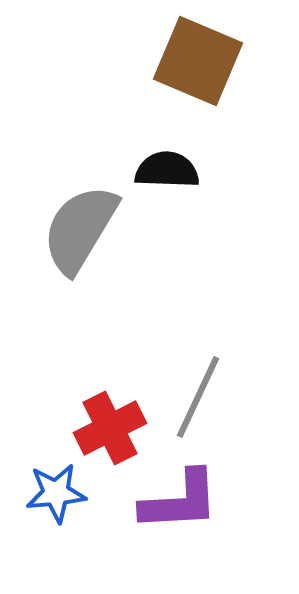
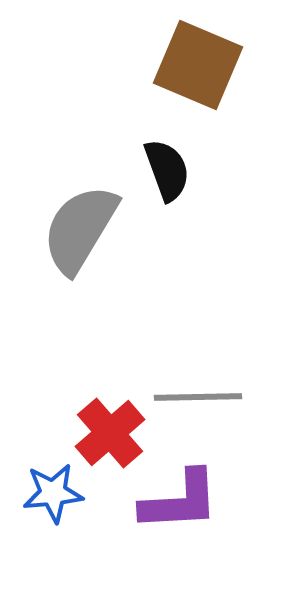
brown square: moved 4 px down
black semicircle: rotated 68 degrees clockwise
gray line: rotated 64 degrees clockwise
red cross: moved 5 px down; rotated 14 degrees counterclockwise
blue star: moved 3 px left
